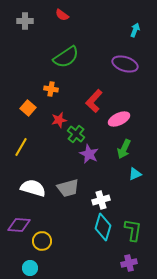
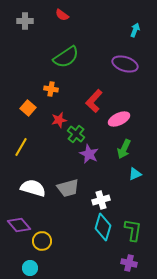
purple diamond: rotated 45 degrees clockwise
purple cross: rotated 28 degrees clockwise
